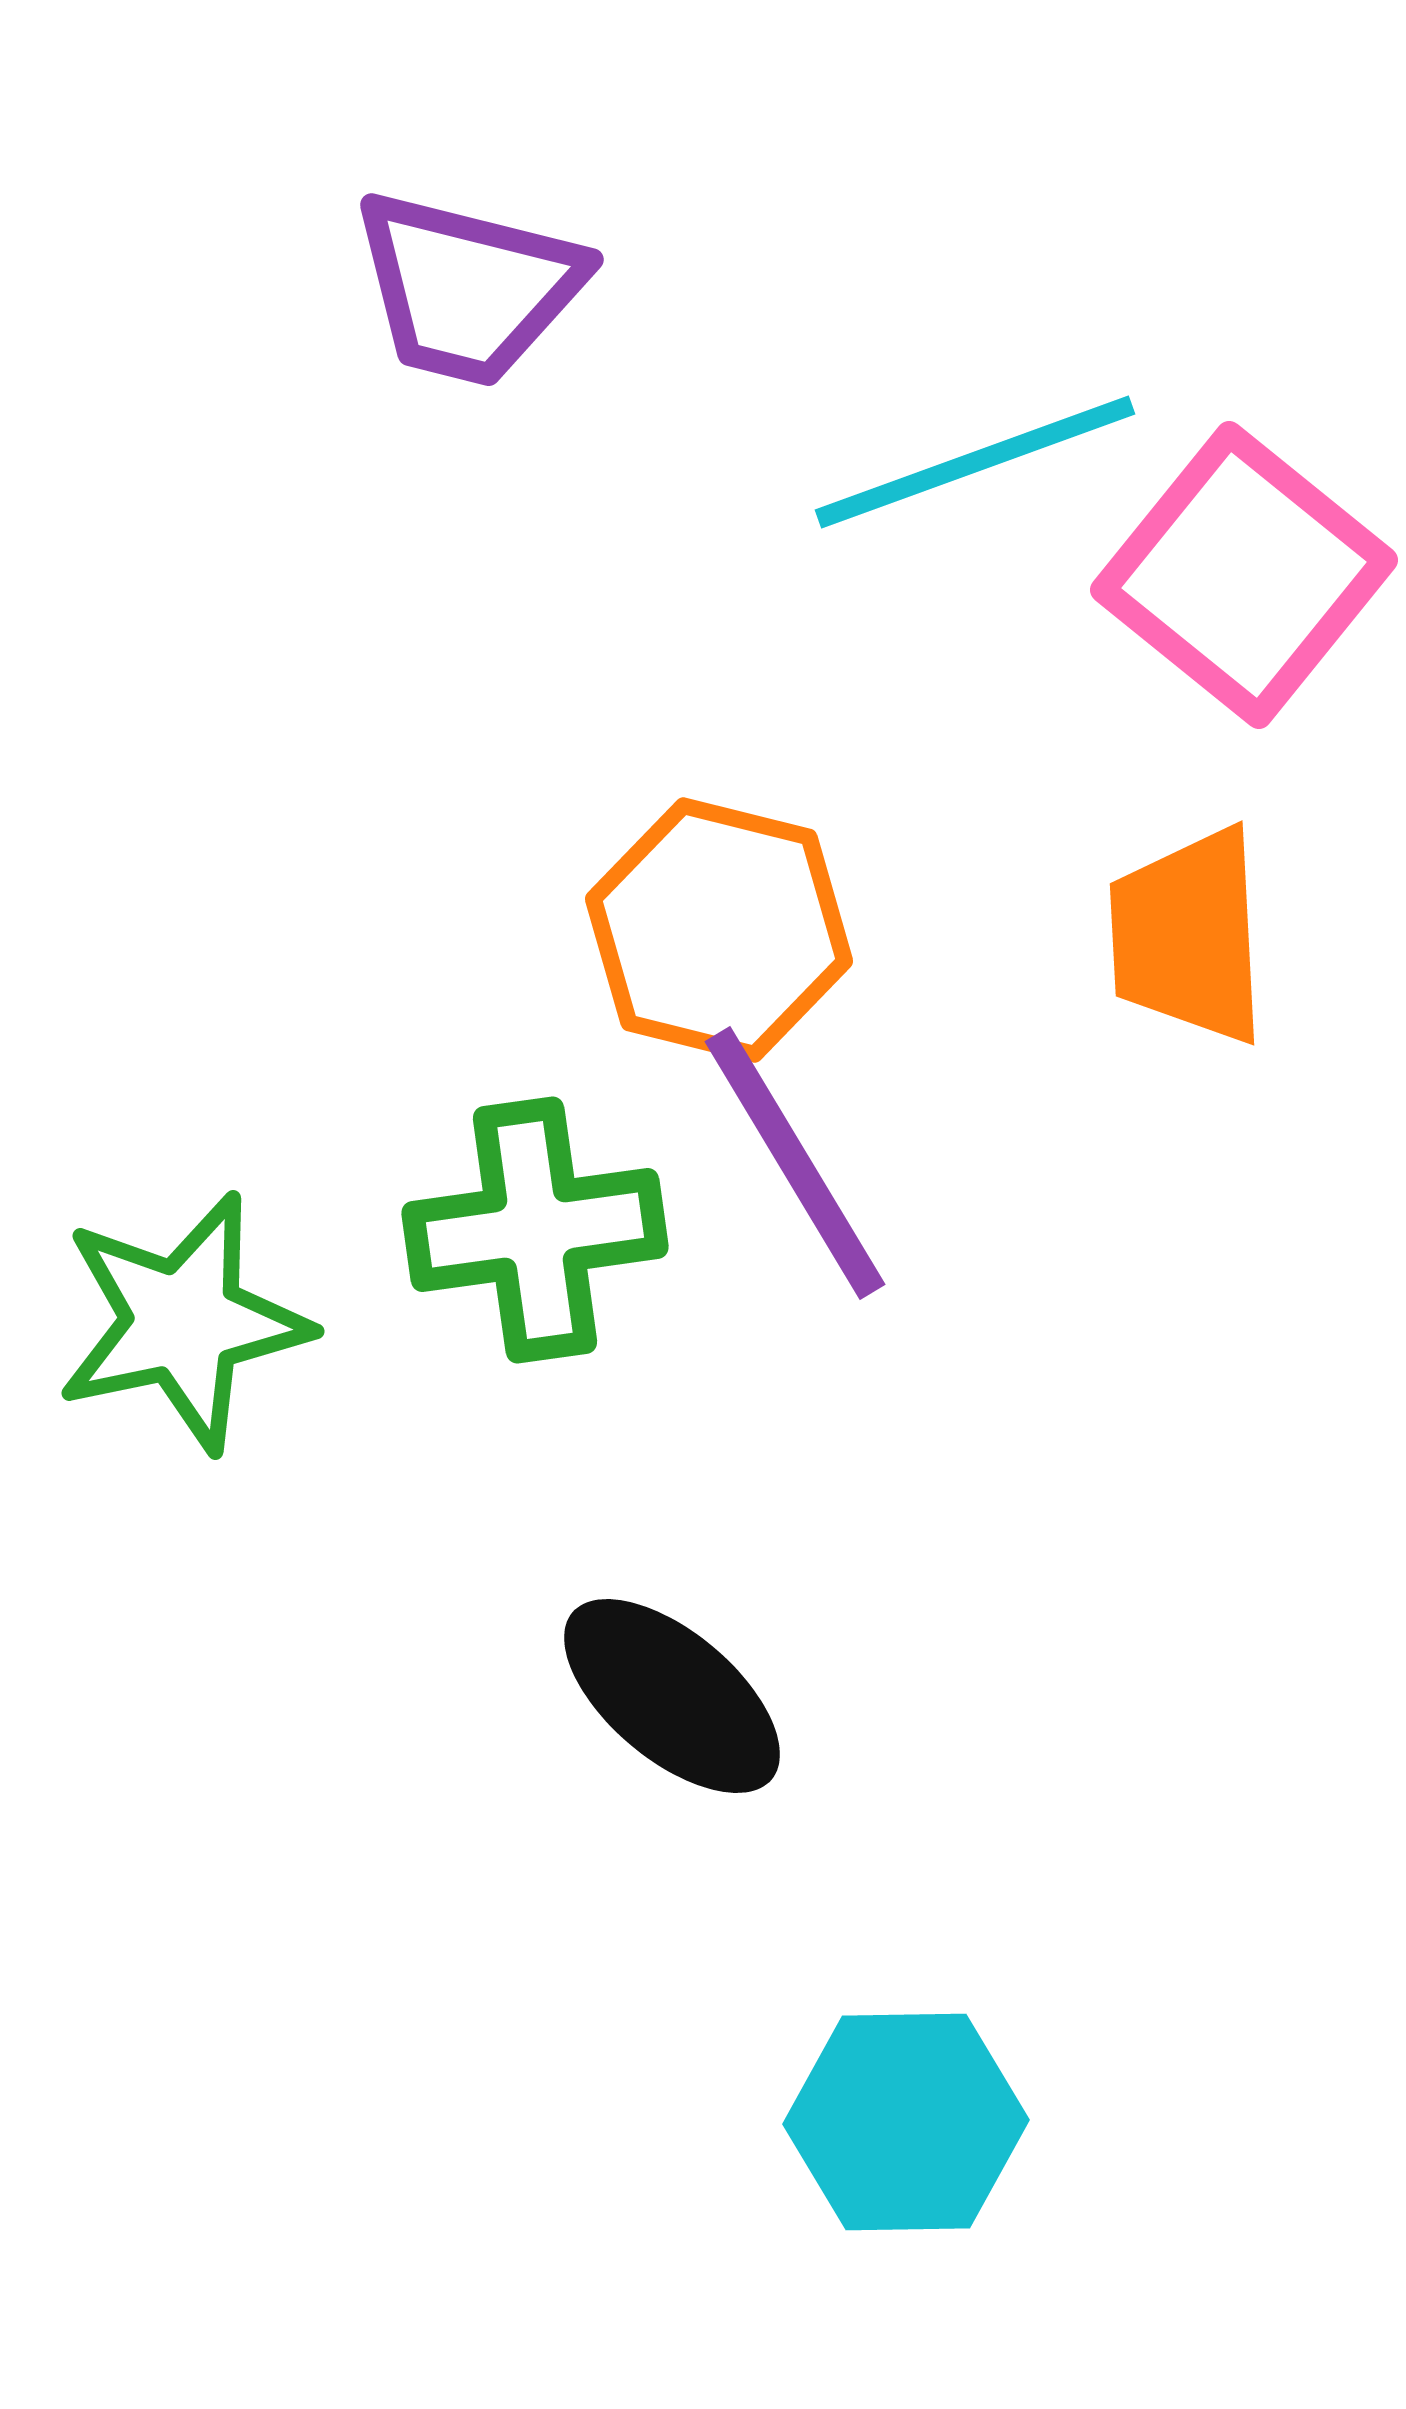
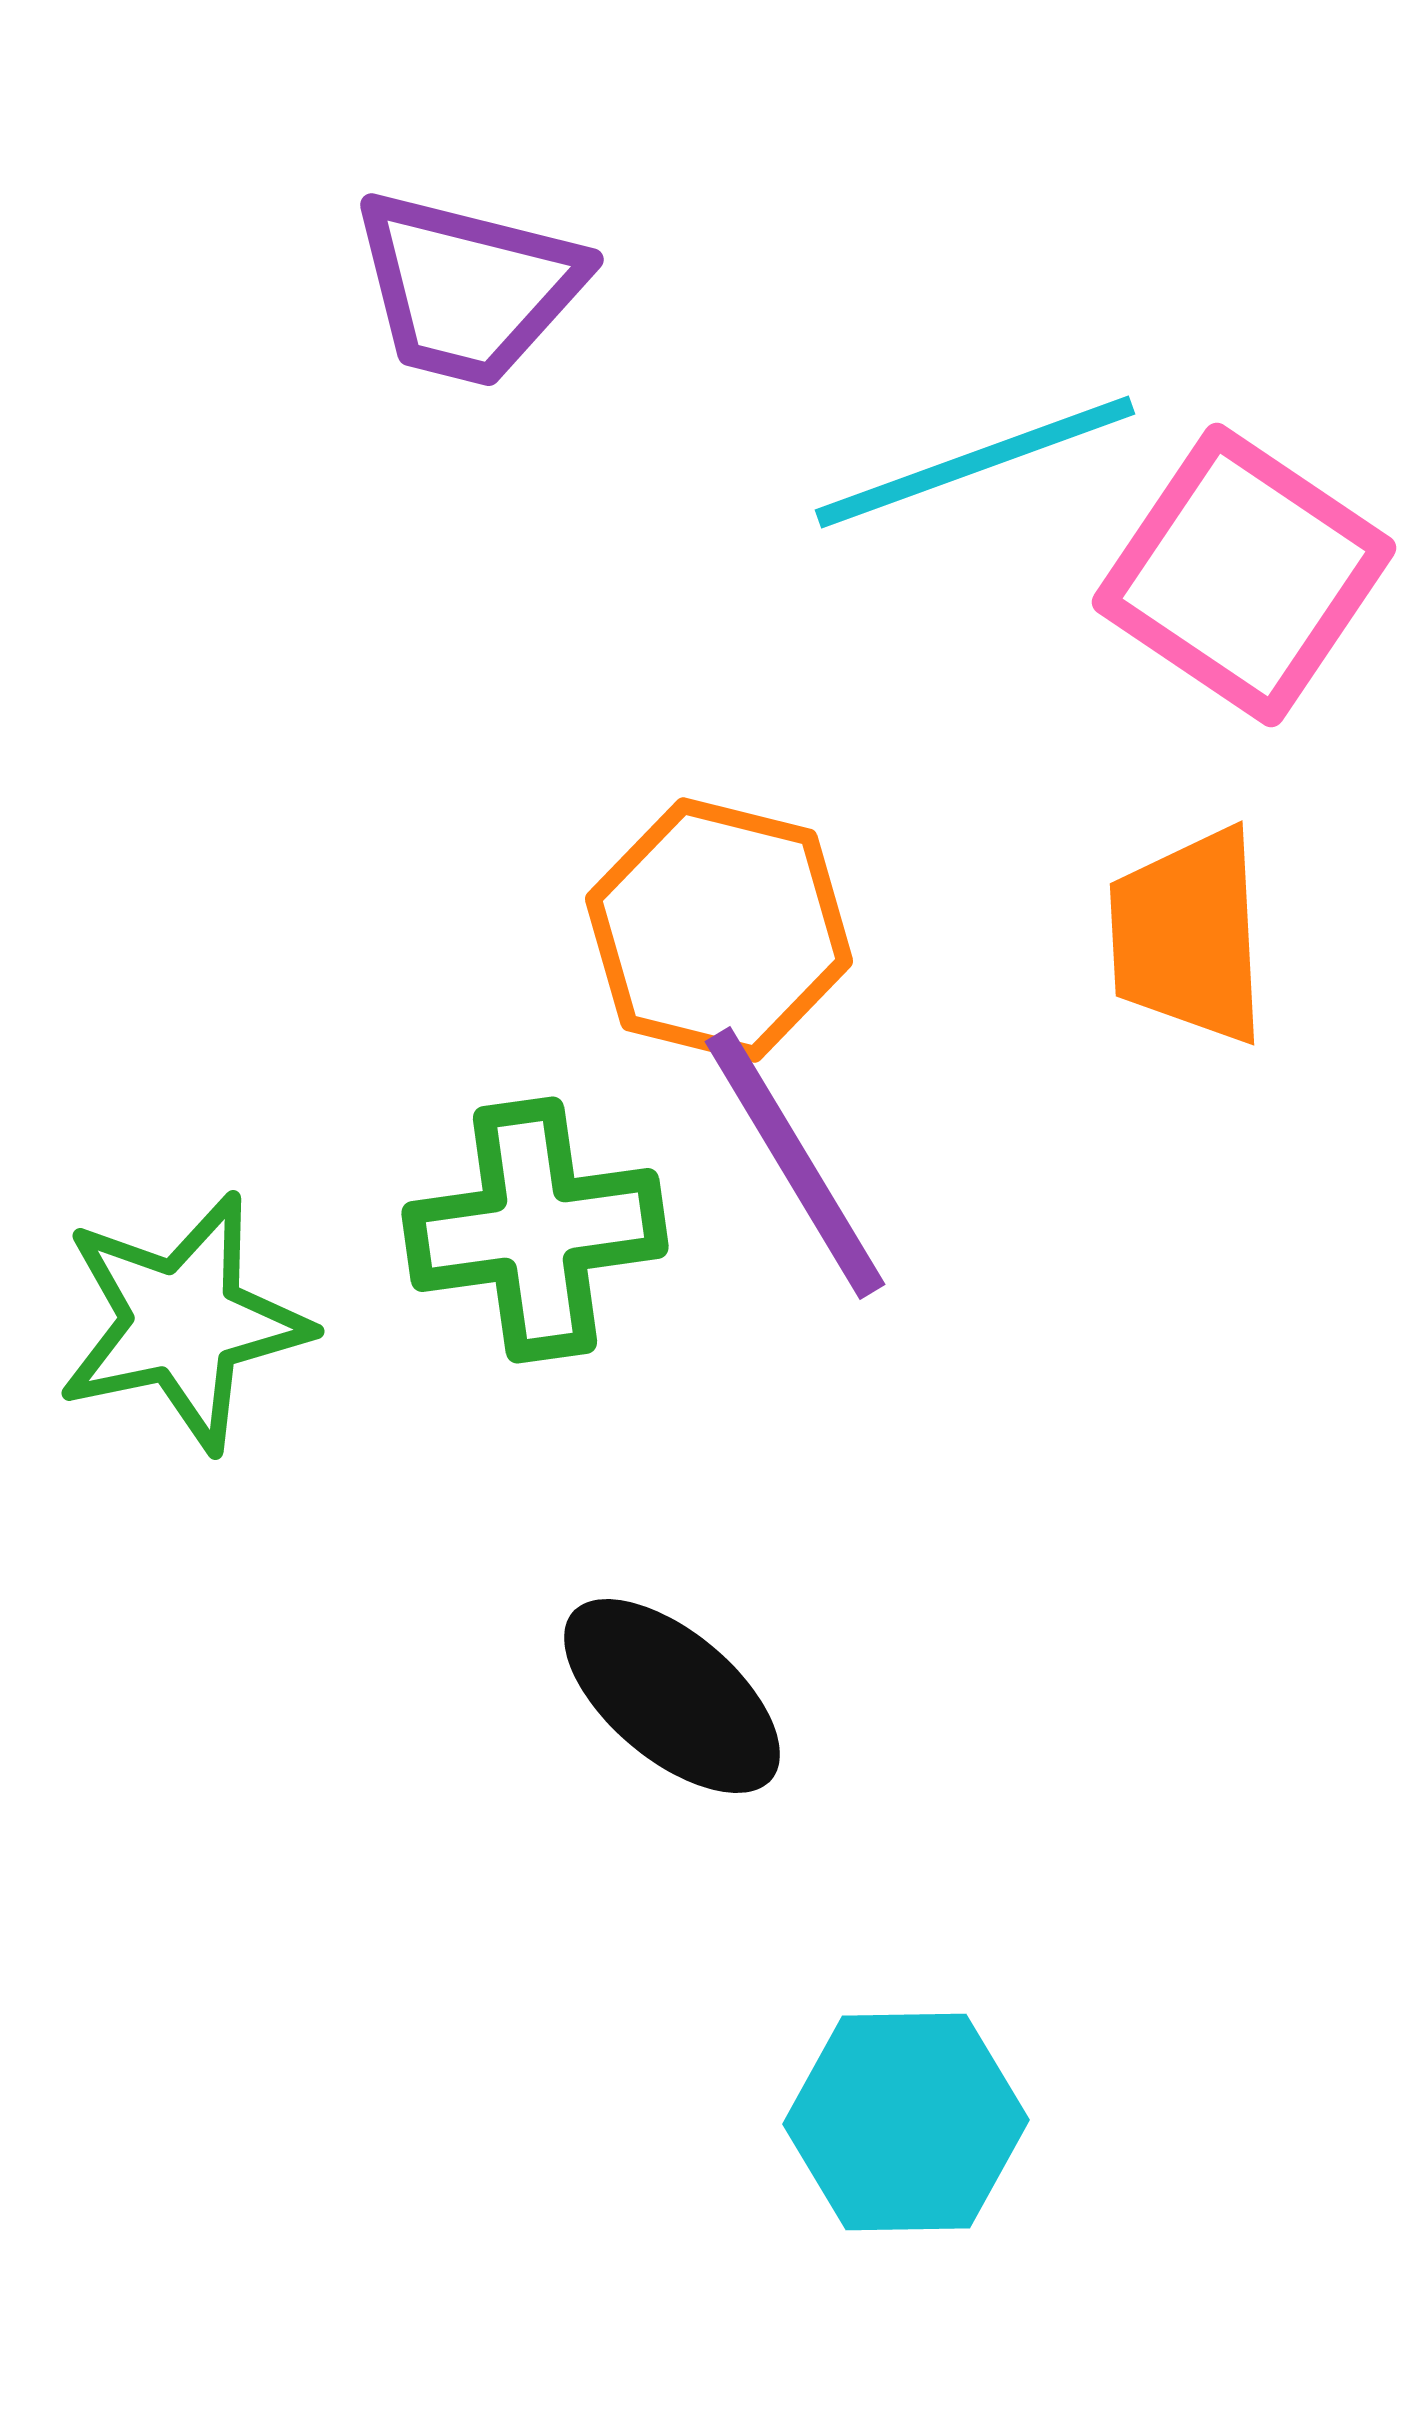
pink square: rotated 5 degrees counterclockwise
